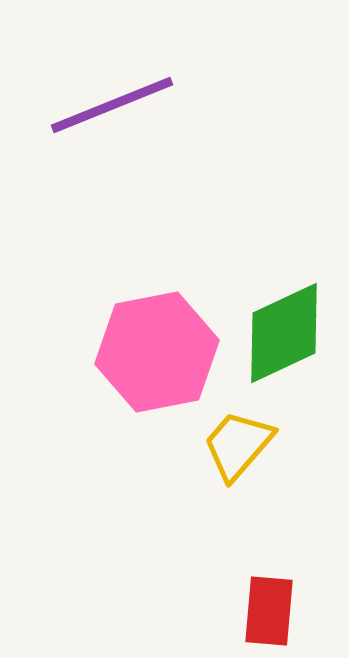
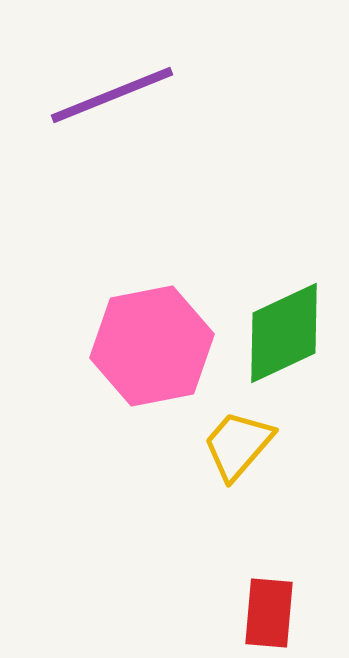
purple line: moved 10 px up
pink hexagon: moved 5 px left, 6 px up
red rectangle: moved 2 px down
